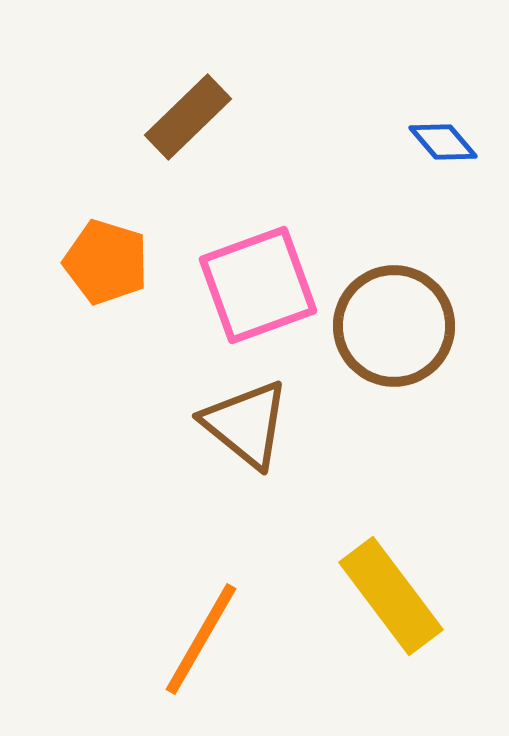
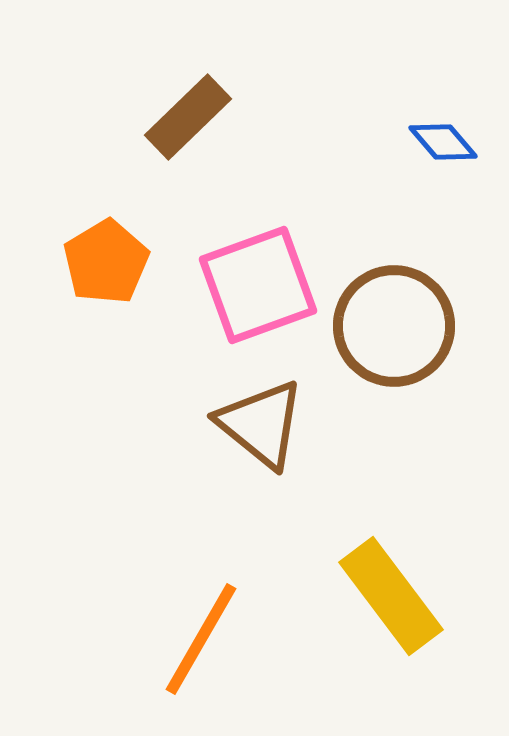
orange pentagon: rotated 24 degrees clockwise
brown triangle: moved 15 px right
